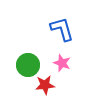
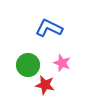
blue L-shape: moved 13 px left, 1 px up; rotated 48 degrees counterclockwise
red star: rotated 18 degrees clockwise
